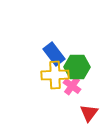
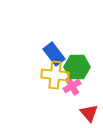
yellow cross: rotated 8 degrees clockwise
pink cross: rotated 24 degrees clockwise
red triangle: rotated 18 degrees counterclockwise
